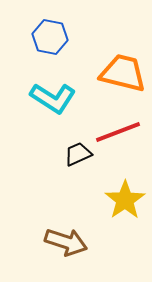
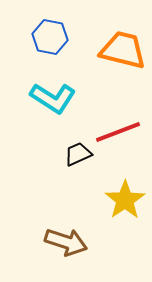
orange trapezoid: moved 23 px up
